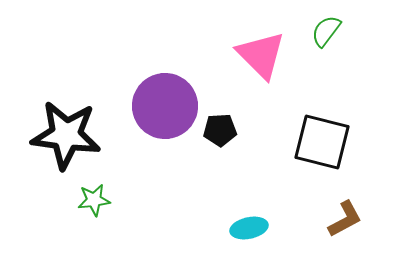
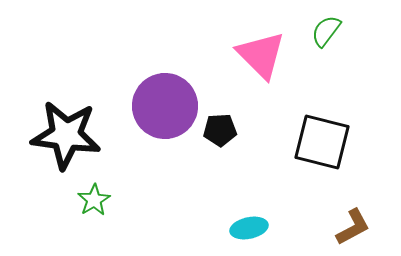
green star: rotated 24 degrees counterclockwise
brown L-shape: moved 8 px right, 8 px down
